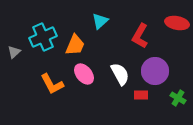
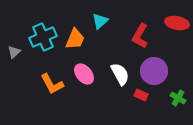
orange trapezoid: moved 6 px up
purple circle: moved 1 px left
red rectangle: rotated 24 degrees clockwise
